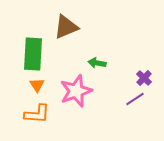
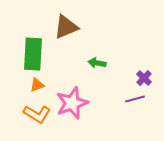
orange triangle: rotated 42 degrees clockwise
pink star: moved 4 px left, 12 px down
purple line: rotated 18 degrees clockwise
orange L-shape: rotated 28 degrees clockwise
